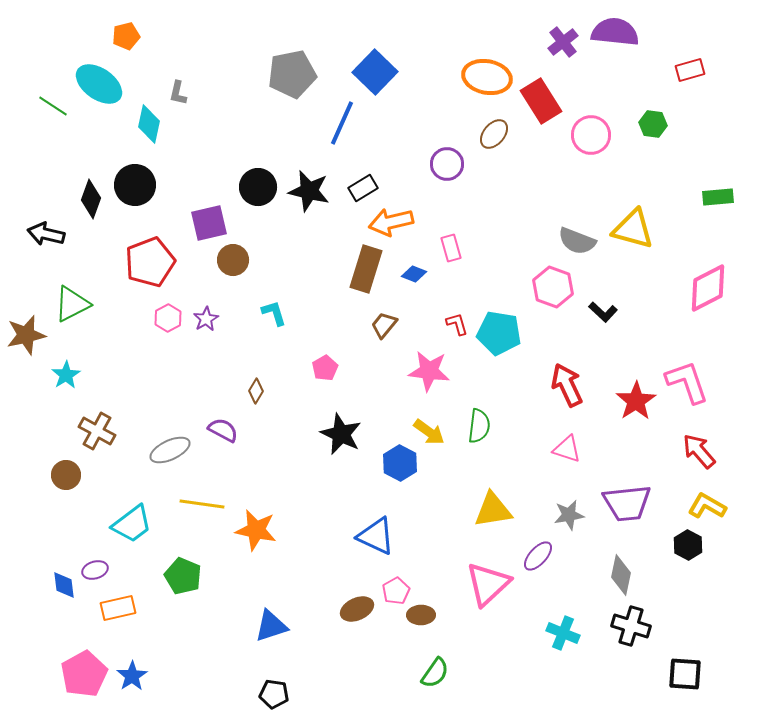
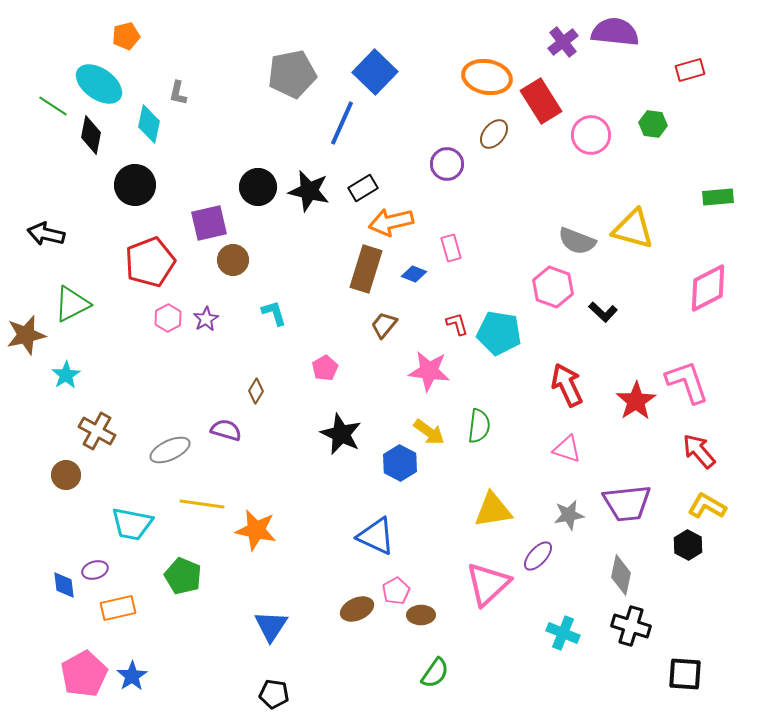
black diamond at (91, 199): moved 64 px up; rotated 9 degrees counterclockwise
purple semicircle at (223, 430): moved 3 px right; rotated 12 degrees counterclockwise
cyan trapezoid at (132, 524): rotated 48 degrees clockwise
blue triangle at (271, 626): rotated 39 degrees counterclockwise
